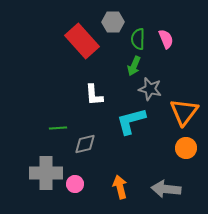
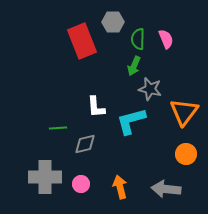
red rectangle: rotated 20 degrees clockwise
white L-shape: moved 2 px right, 12 px down
orange circle: moved 6 px down
gray cross: moved 1 px left, 4 px down
pink circle: moved 6 px right
